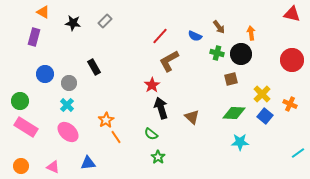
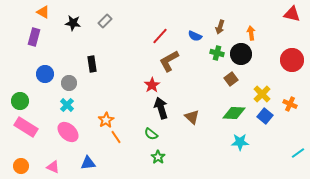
brown arrow: moved 1 px right; rotated 56 degrees clockwise
black rectangle: moved 2 px left, 3 px up; rotated 21 degrees clockwise
brown square: rotated 24 degrees counterclockwise
